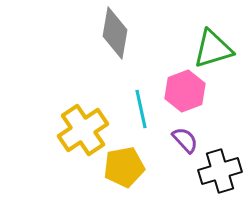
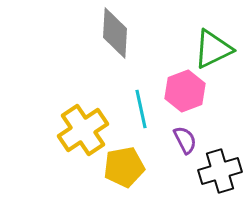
gray diamond: rotated 6 degrees counterclockwise
green triangle: rotated 9 degrees counterclockwise
purple semicircle: rotated 16 degrees clockwise
